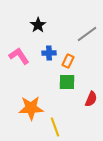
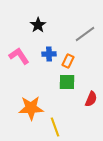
gray line: moved 2 px left
blue cross: moved 1 px down
